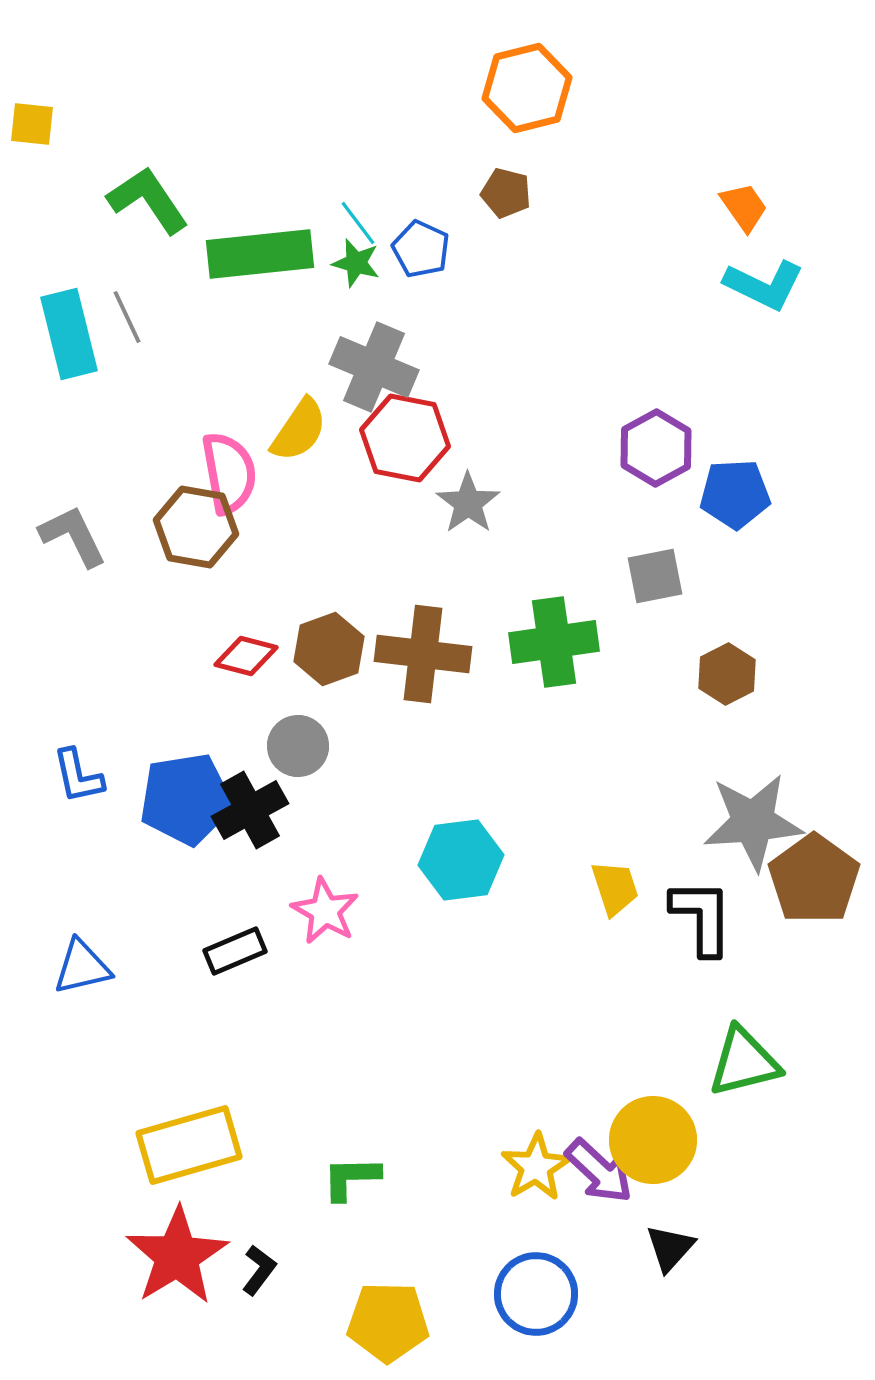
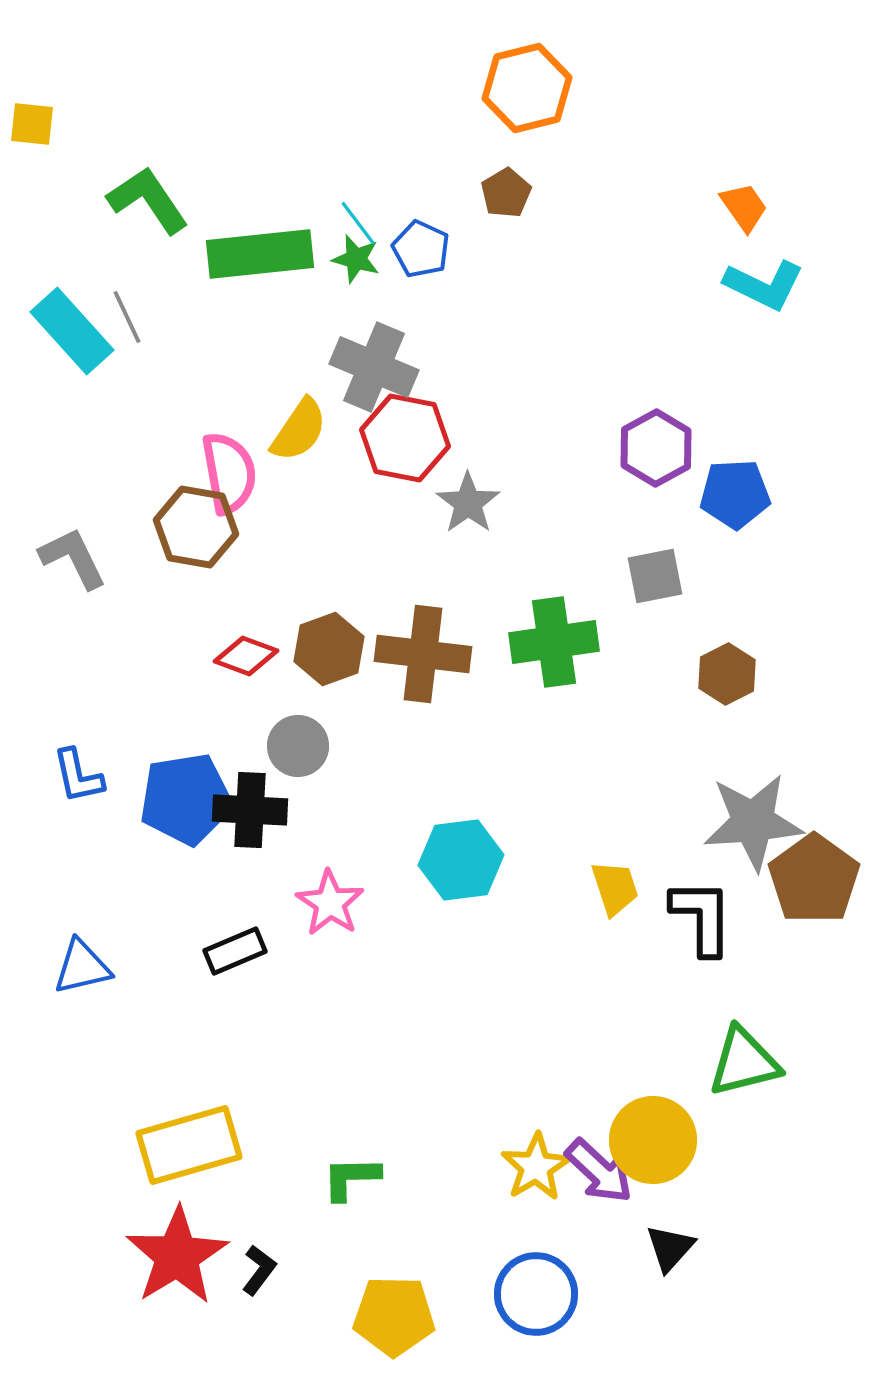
brown pentagon at (506, 193): rotated 27 degrees clockwise
green star at (356, 263): moved 4 px up
cyan rectangle at (69, 334): moved 3 px right, 3 px up; rotated 28 degrees counterclockwise
gray L-shape at (73, 536): moved 22 px down
red diamond at (246, 656): rotated 6 degrees clockwise
black cross at (250, 810): rotated 32 degrees clockwise
pink star at (325, 911): moved 5 px right, 8 px up; rotated 4 degrees clockwise
yellow pentagon at (388, 1322): moved 6 px right, 6 px up
